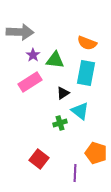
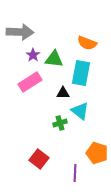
green triangle: moved 1 px left, 1 px up
cyan rectangle: moved 5 px left
black triangle: rotated 32 degrees clockwise
orange pentagon: moved 1 px right
